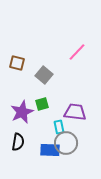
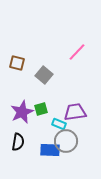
green square: moved 1 px left, 5 px down
purple trapezoid: rotated 15 degrees counterclockwise
cyan rectangle: moved 3 px up; rotated 56 degrees counterclockwise
gray circle: moved 2 px up
